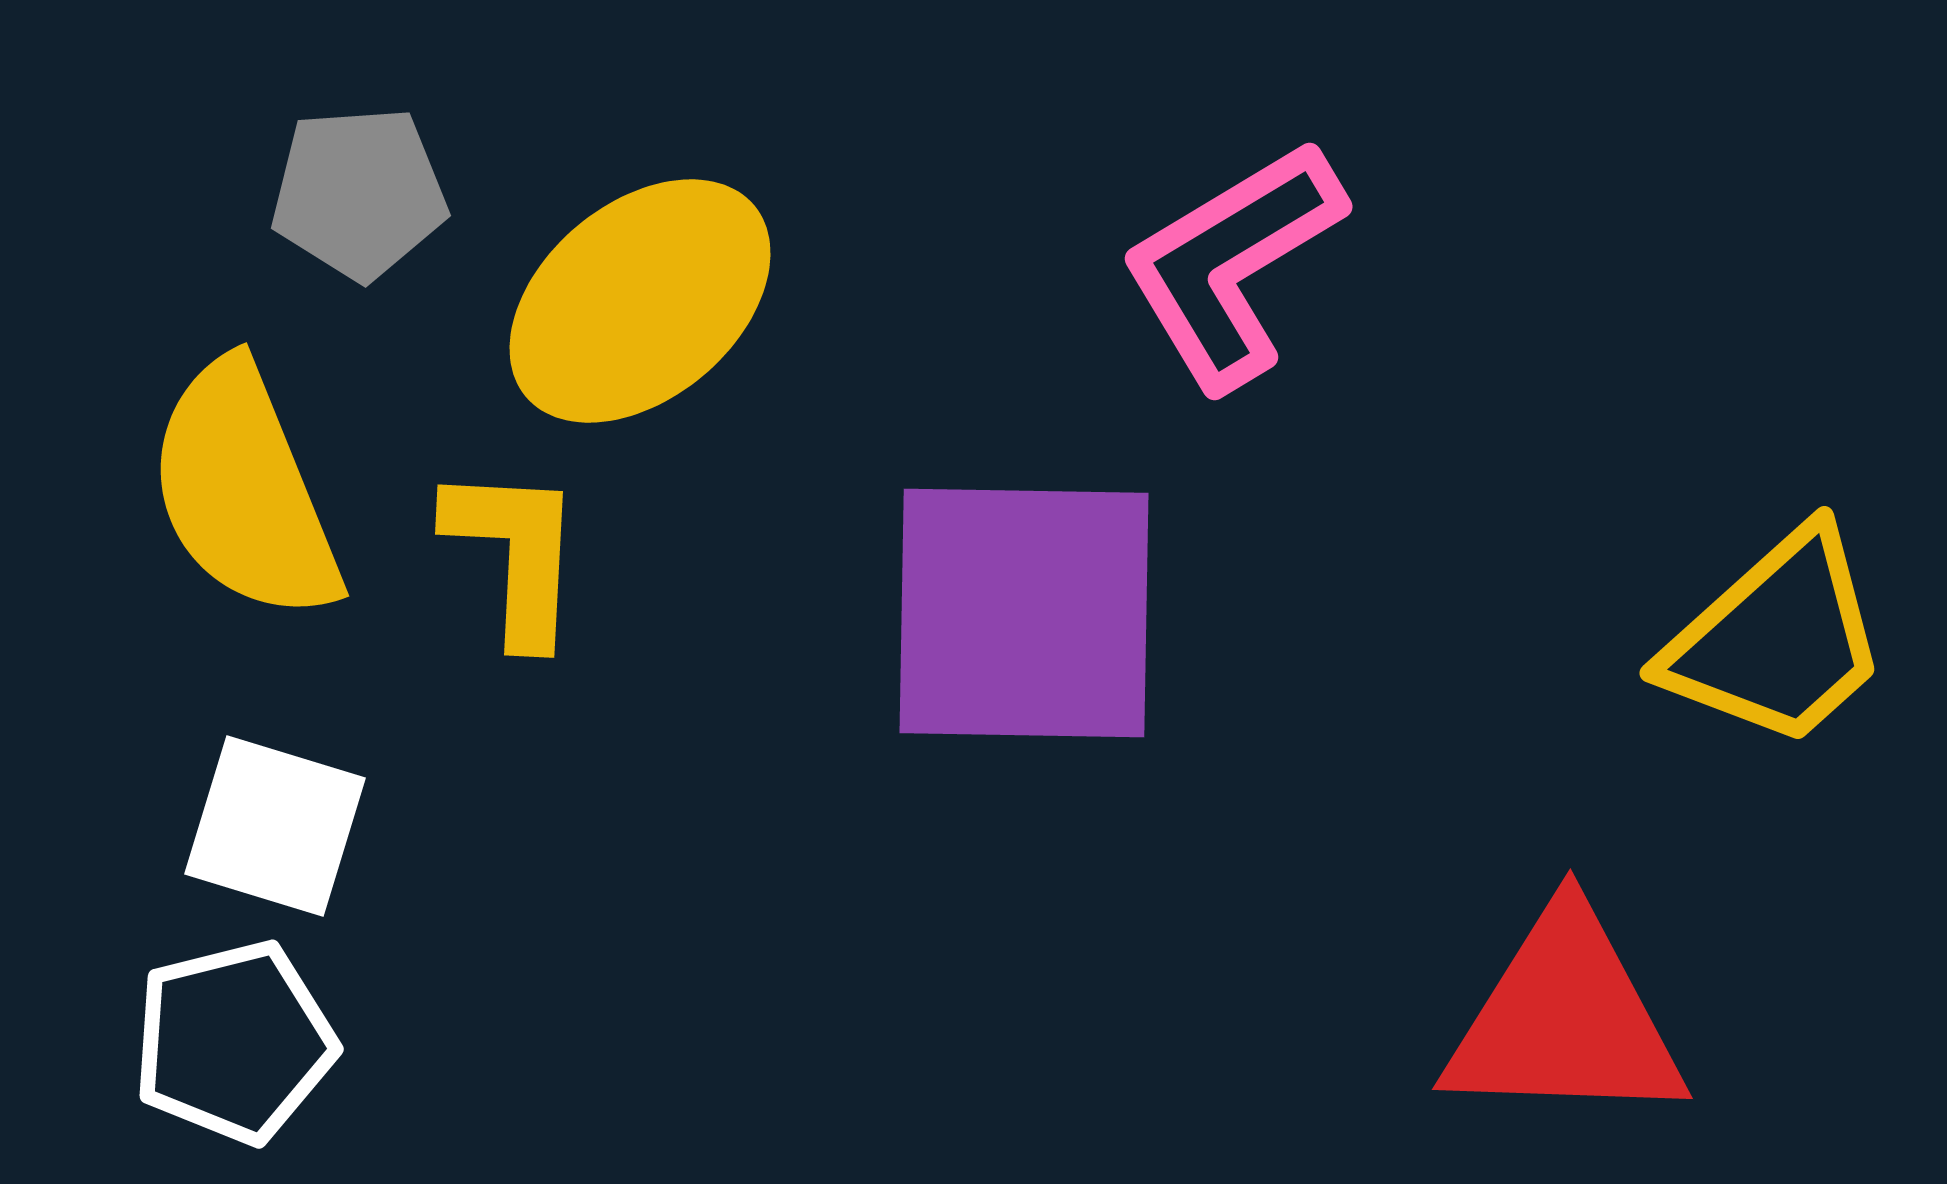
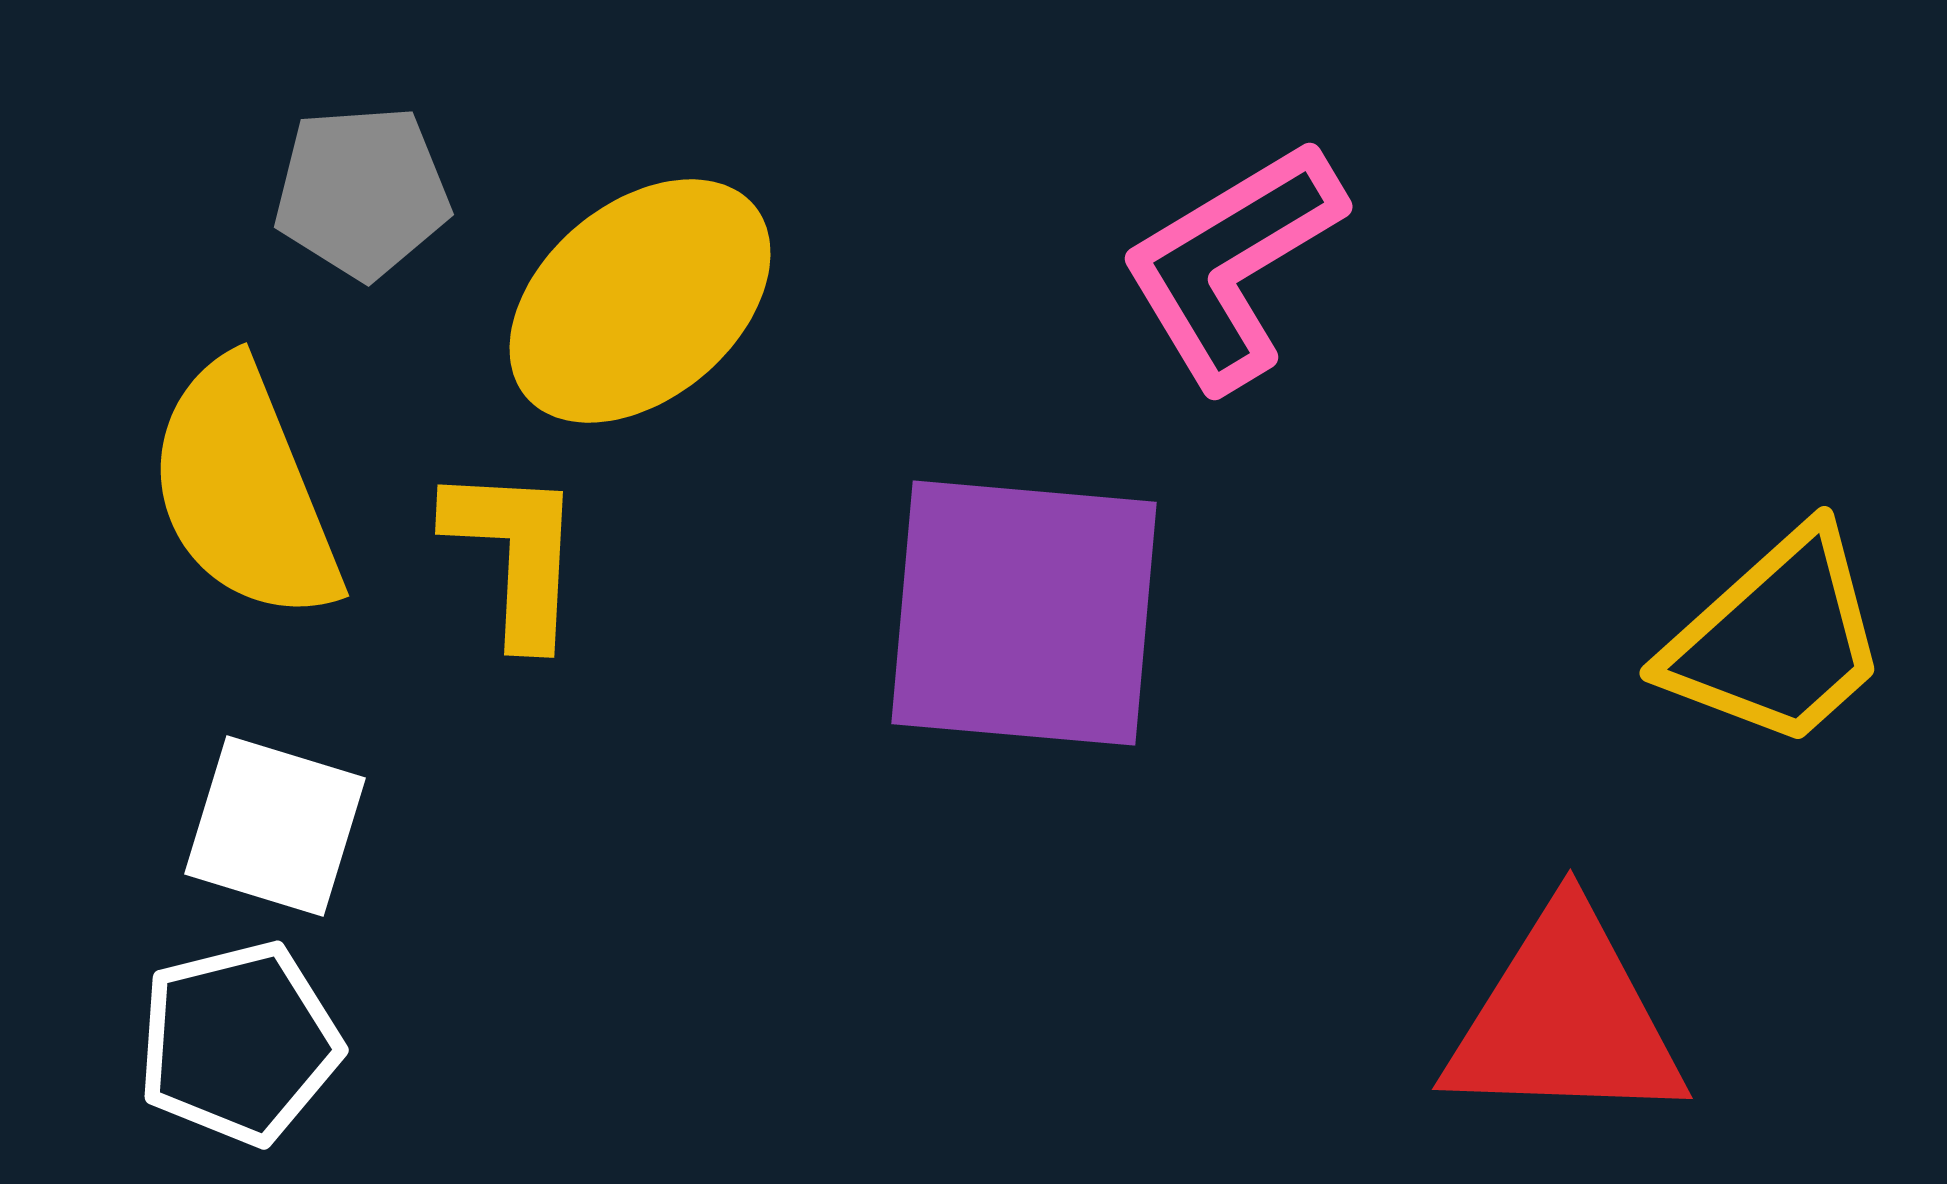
gray pentagon: moved 3 px right, 1 px up
purple square: rotated 4 degrees clockwise
white pentagon: moved 5 px right, 1 px down
